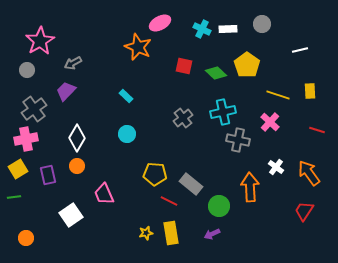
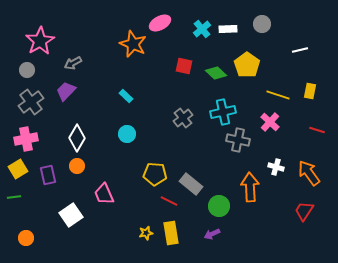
cyan cross at (202, 29): rotated 24 degrees clockwise
orange star at (138, 47): moved 5 px left, 3 px up
yellow rectangle at (310, 91): rotated 14 degrees clockwise
gray cross at (34, 109): moved 3 px left, 7 px up
white cross at (276, 167): rotated 21 degrees counterclockwise
